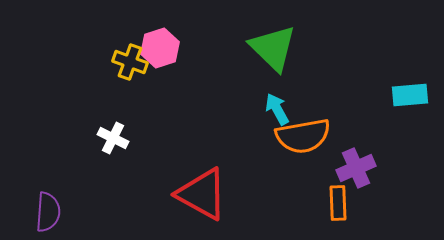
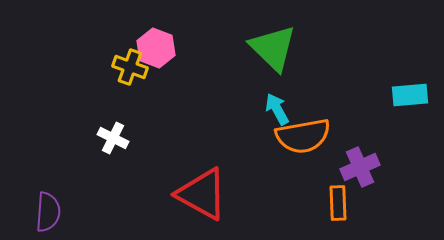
pink hexagon: moved 4 px left; rotated 21 degrees counterclockwise
yellow cross: moved 5 px down
purple cross: moved 4 px right, 1 px up
